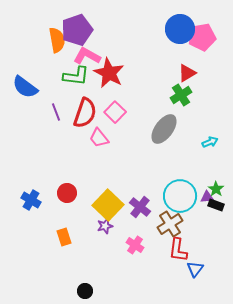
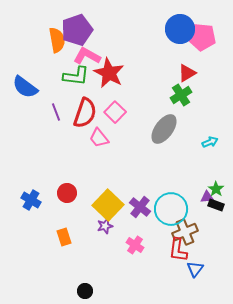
pink pentagon: rotated 16 degrees clockwise
cyan circle: moved 9 px left, 13 px down
brown cross: moved 15 px right, 8 px down; rotated 10 degrees clockwise
